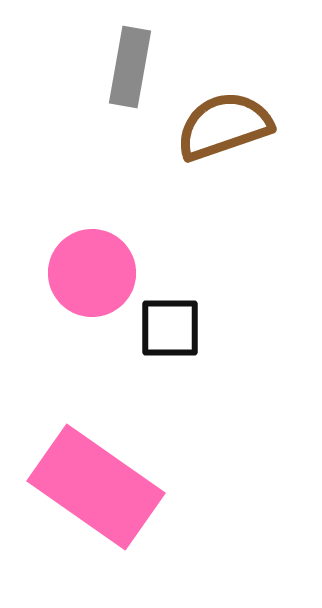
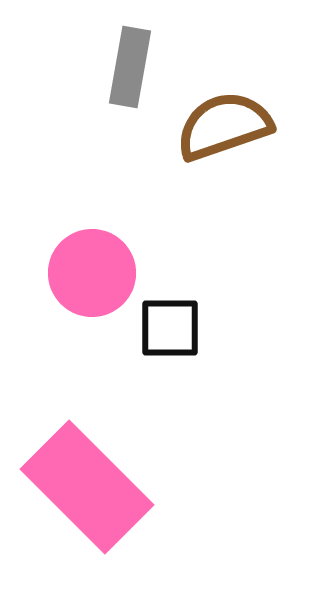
pink rectangle: moved 9 px left; rotated 10 degrees clockwise
